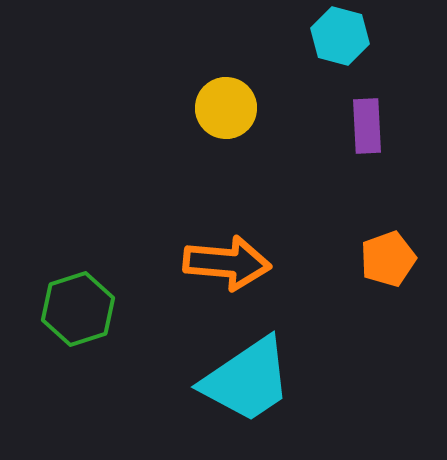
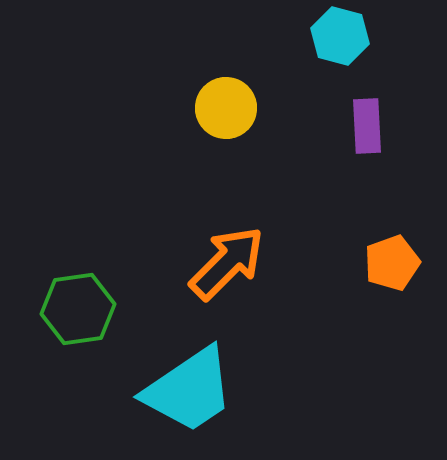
orange pentagon: moved 4 px right, 4 px down
orange arrow: rotated 50 degrees counterclockwise
green hexagon: rotated 10 degrees clockwise
cyan trapezoid: moved 58 px left, 10 px down
